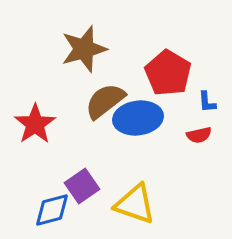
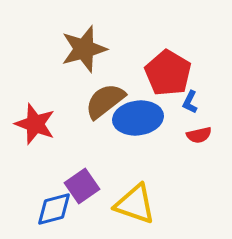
blue L-shape: moved 17 px left; rotated 30 degrees clockwise
red star: rotated 18 degrees counterclockwise
blue diamond: moved 2 px right, 1 px up
